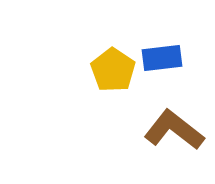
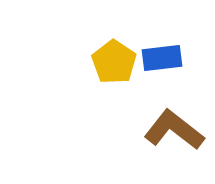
yellow pentagon: moved 1 px right, 8 px up
